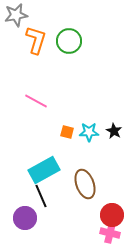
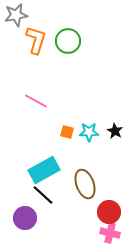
green circle: moved 1 px left
black star: moved 1 px right
black line: moved 2 px right, 1 px up; rotated 25 degrees counterclockwise
red circle: moved 3 px left, 3 px up
